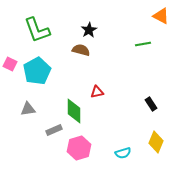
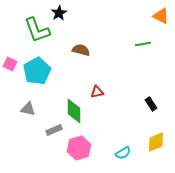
black star: moved 30 px left, 17 px up
gray triangle: rotated 21 degrees clockwise
yellow diamond: rotated 45 degrees clockwise
cyan semicircle: rotated 14 degrees counterclockwise
